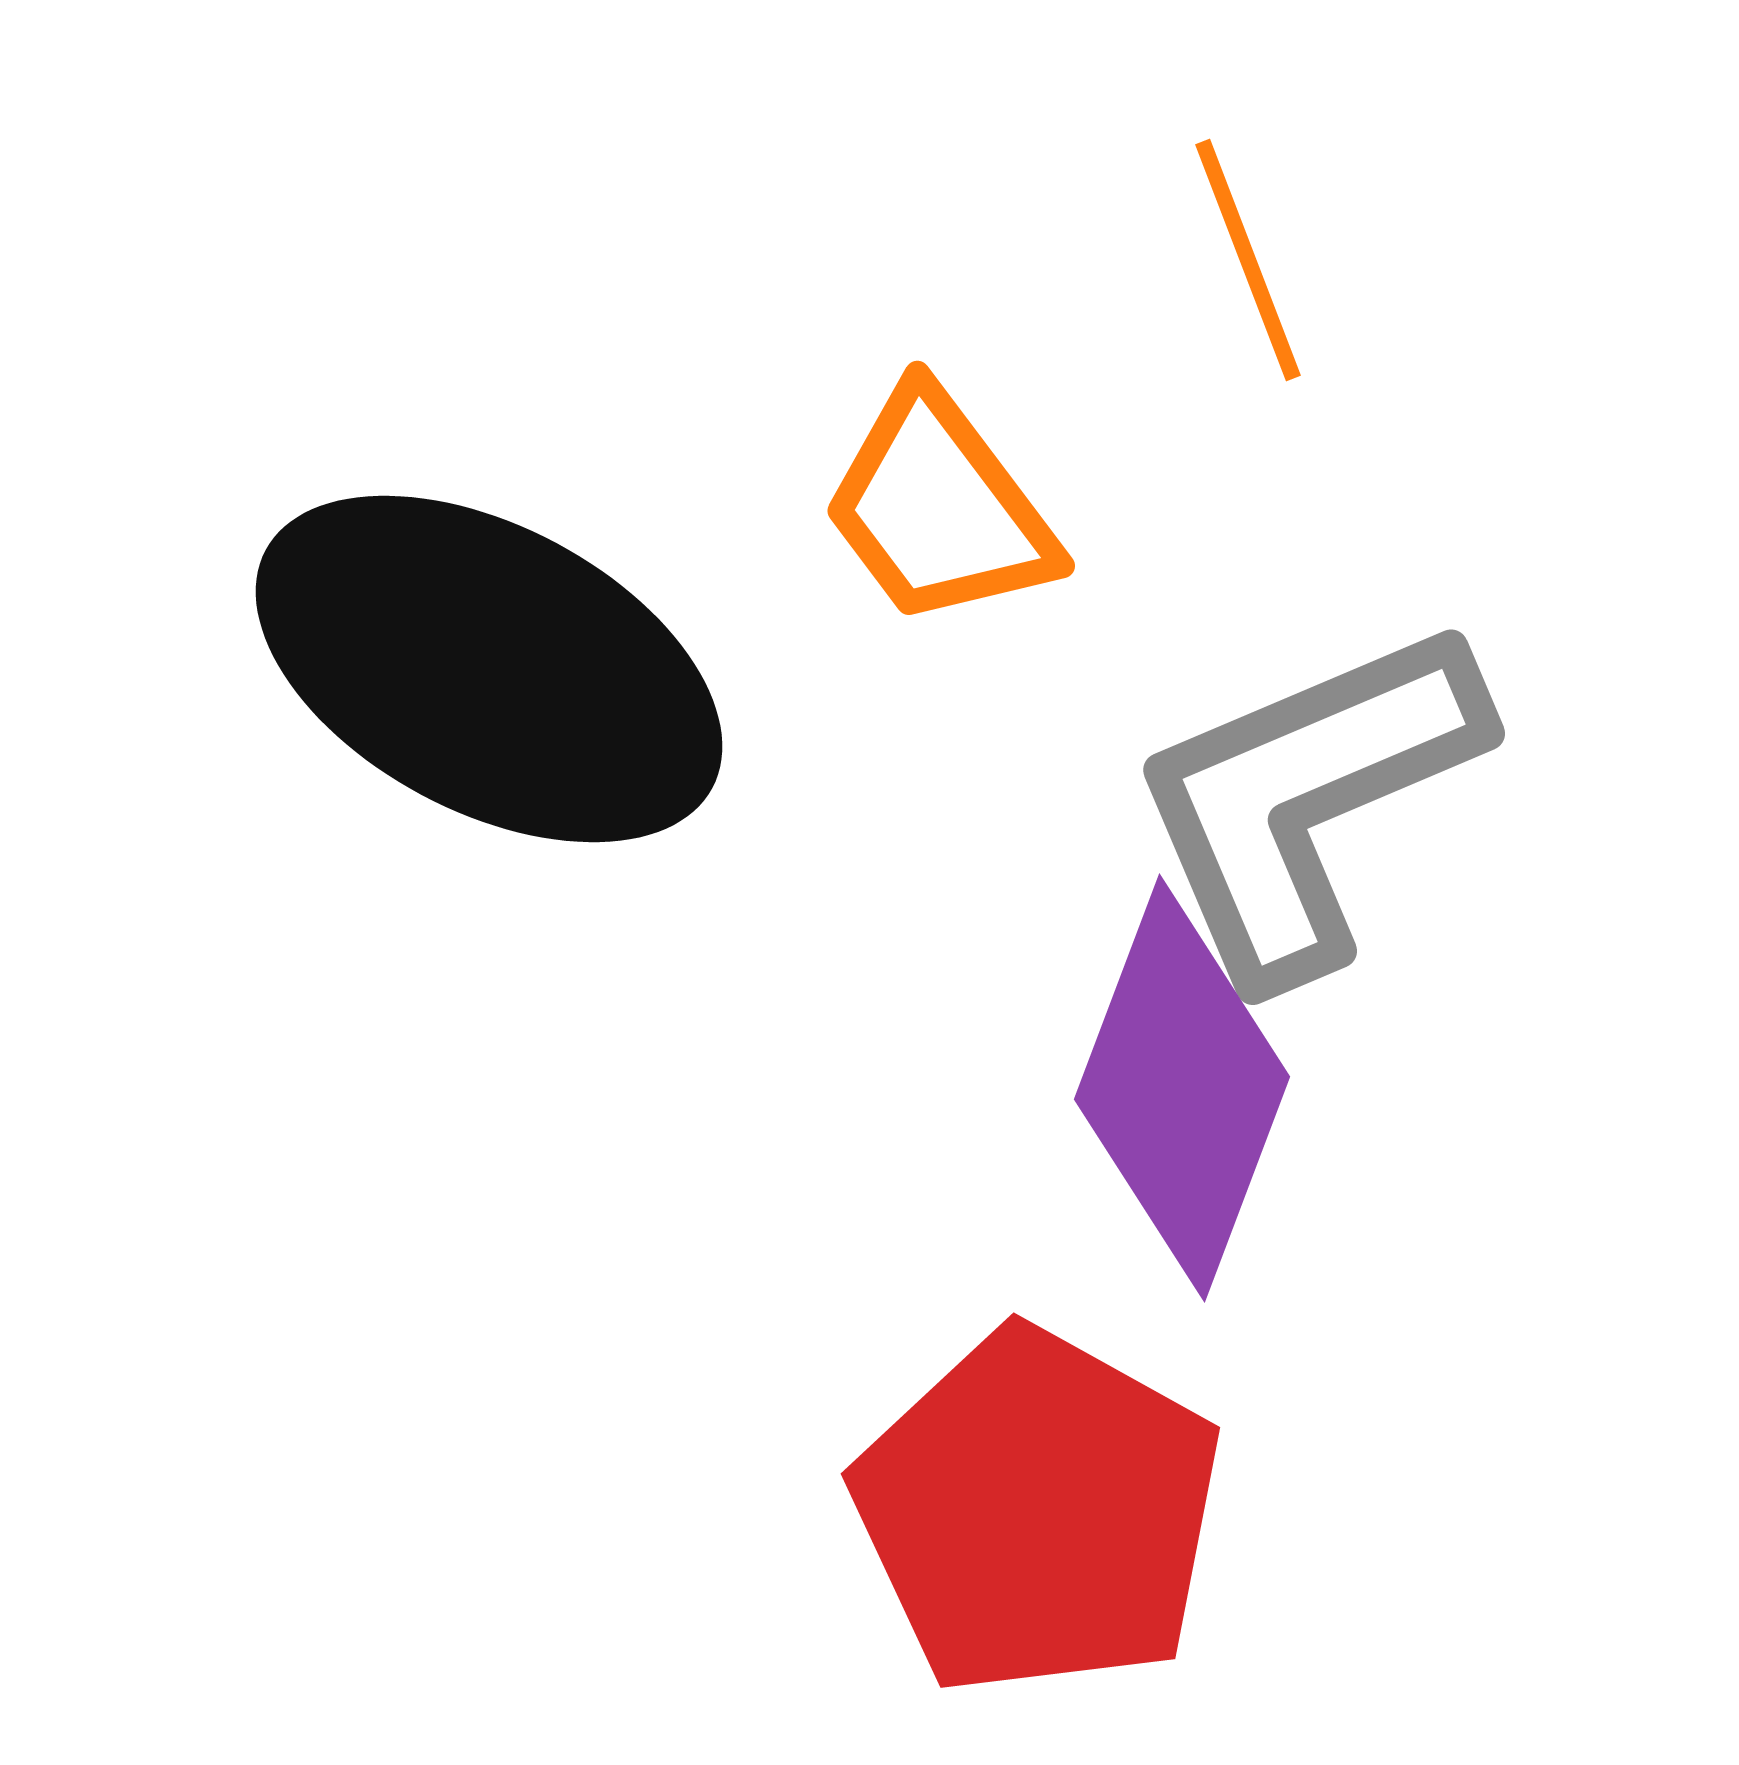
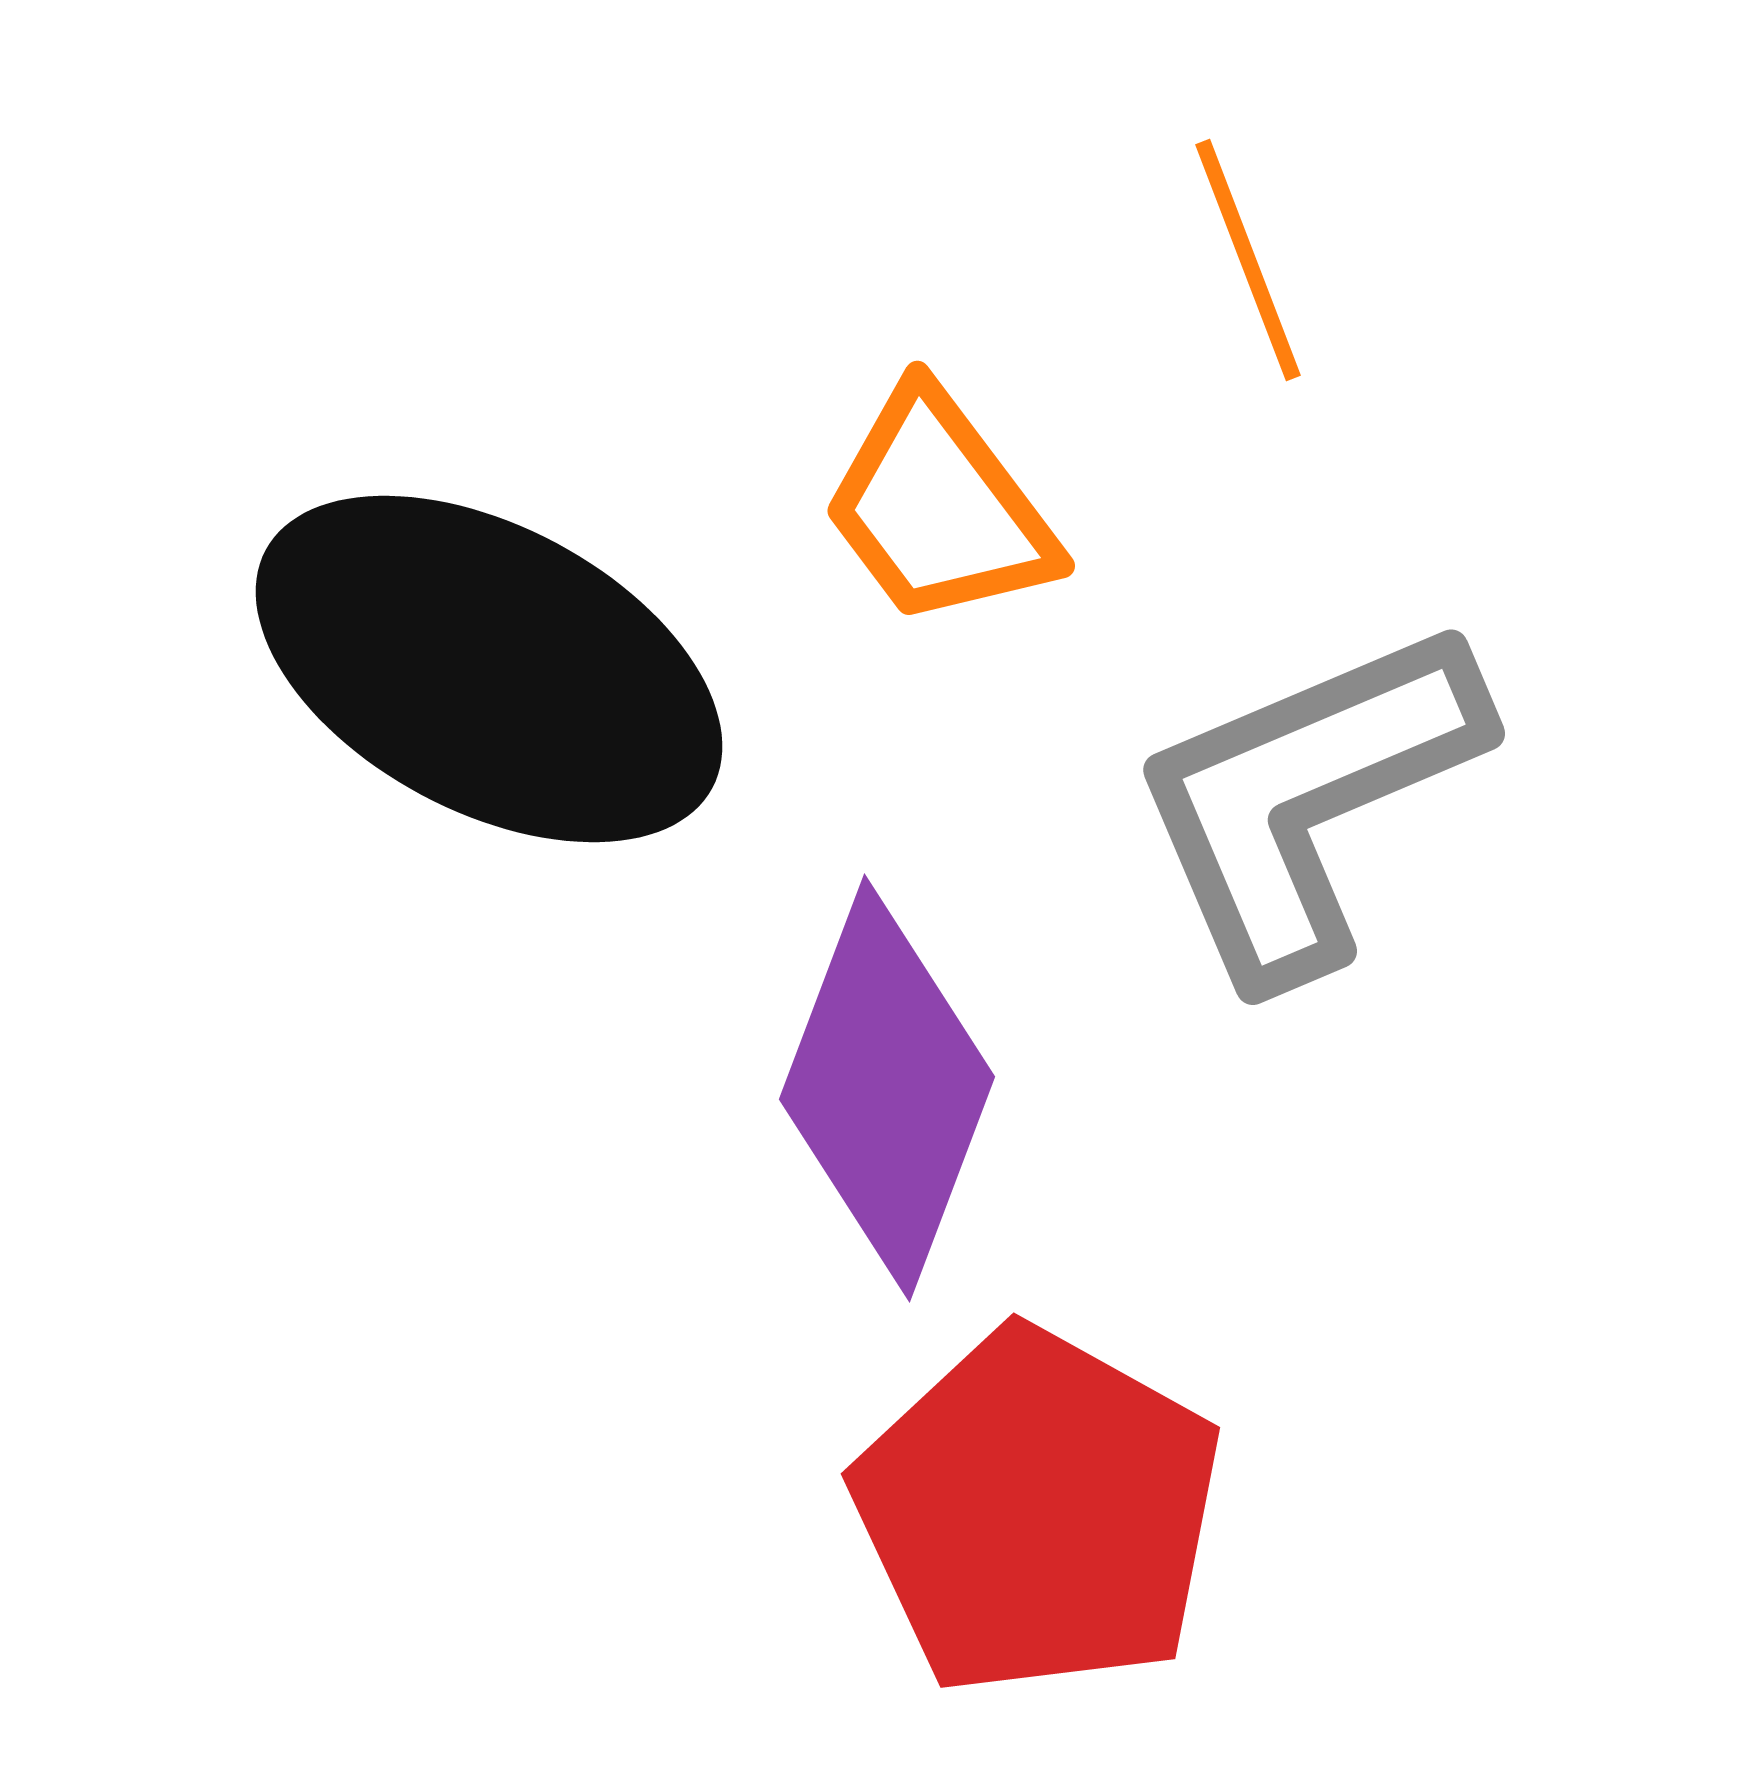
purple diamond: moved 295 px left
